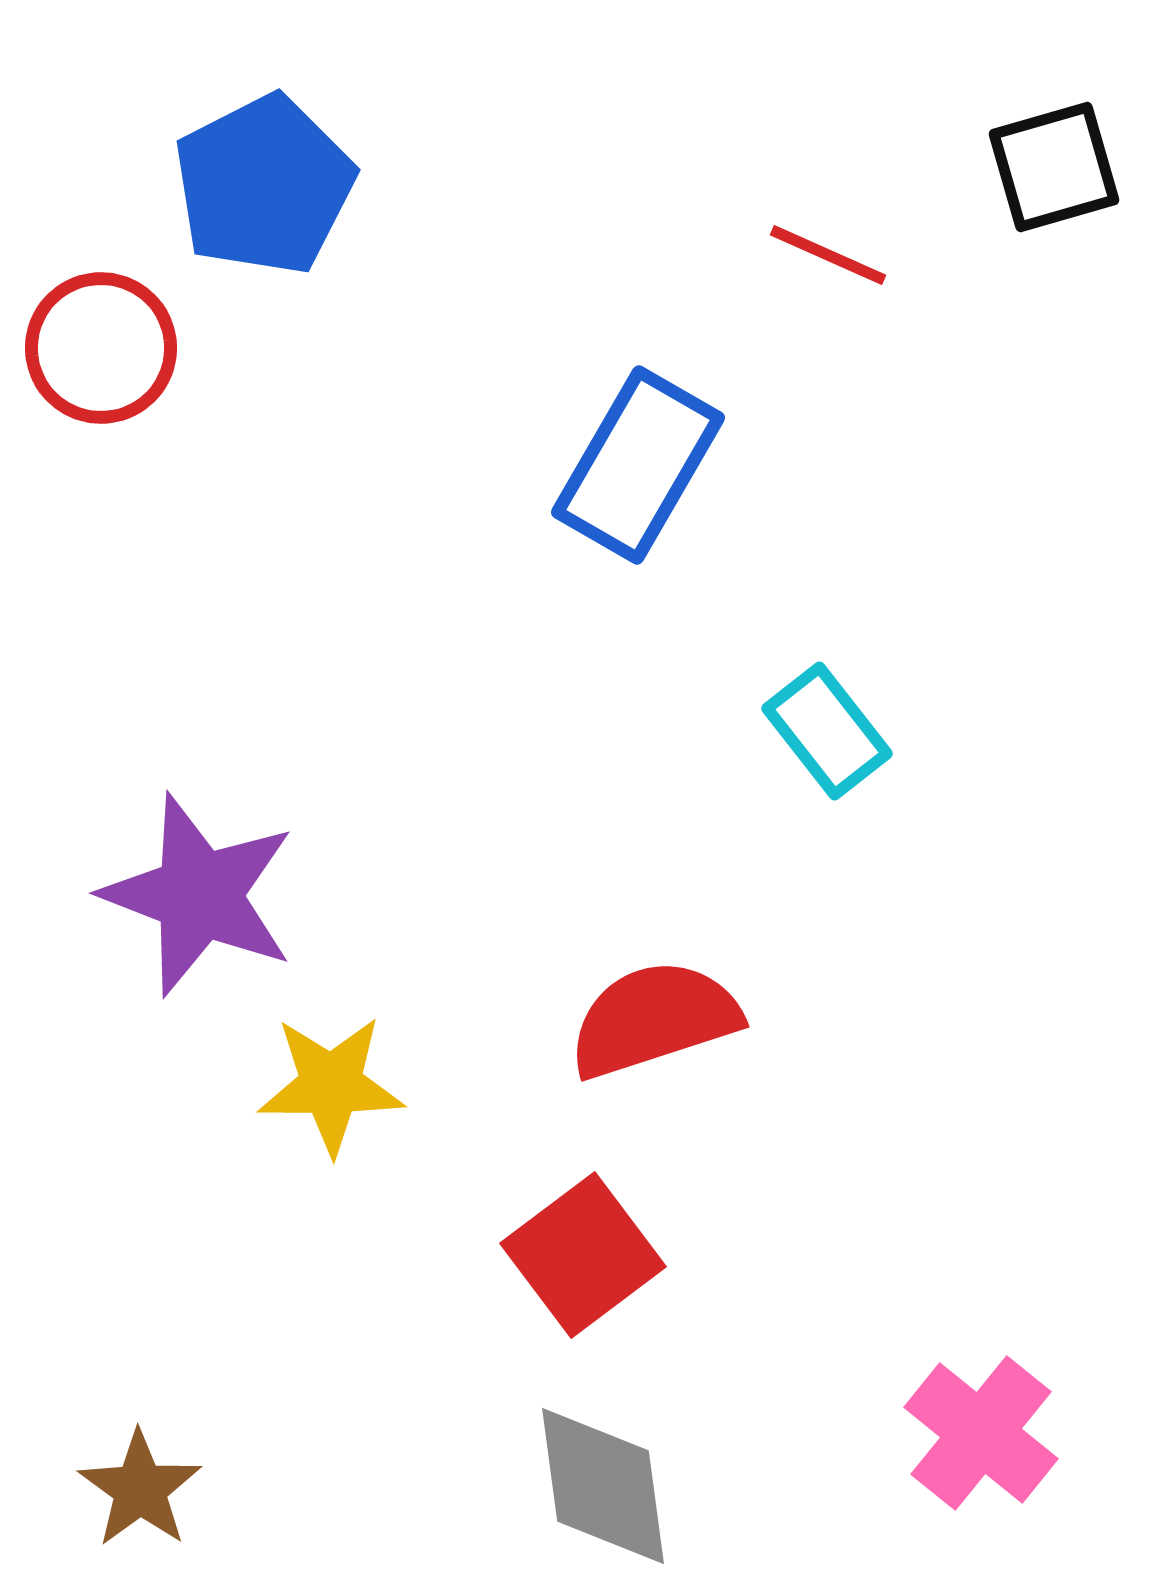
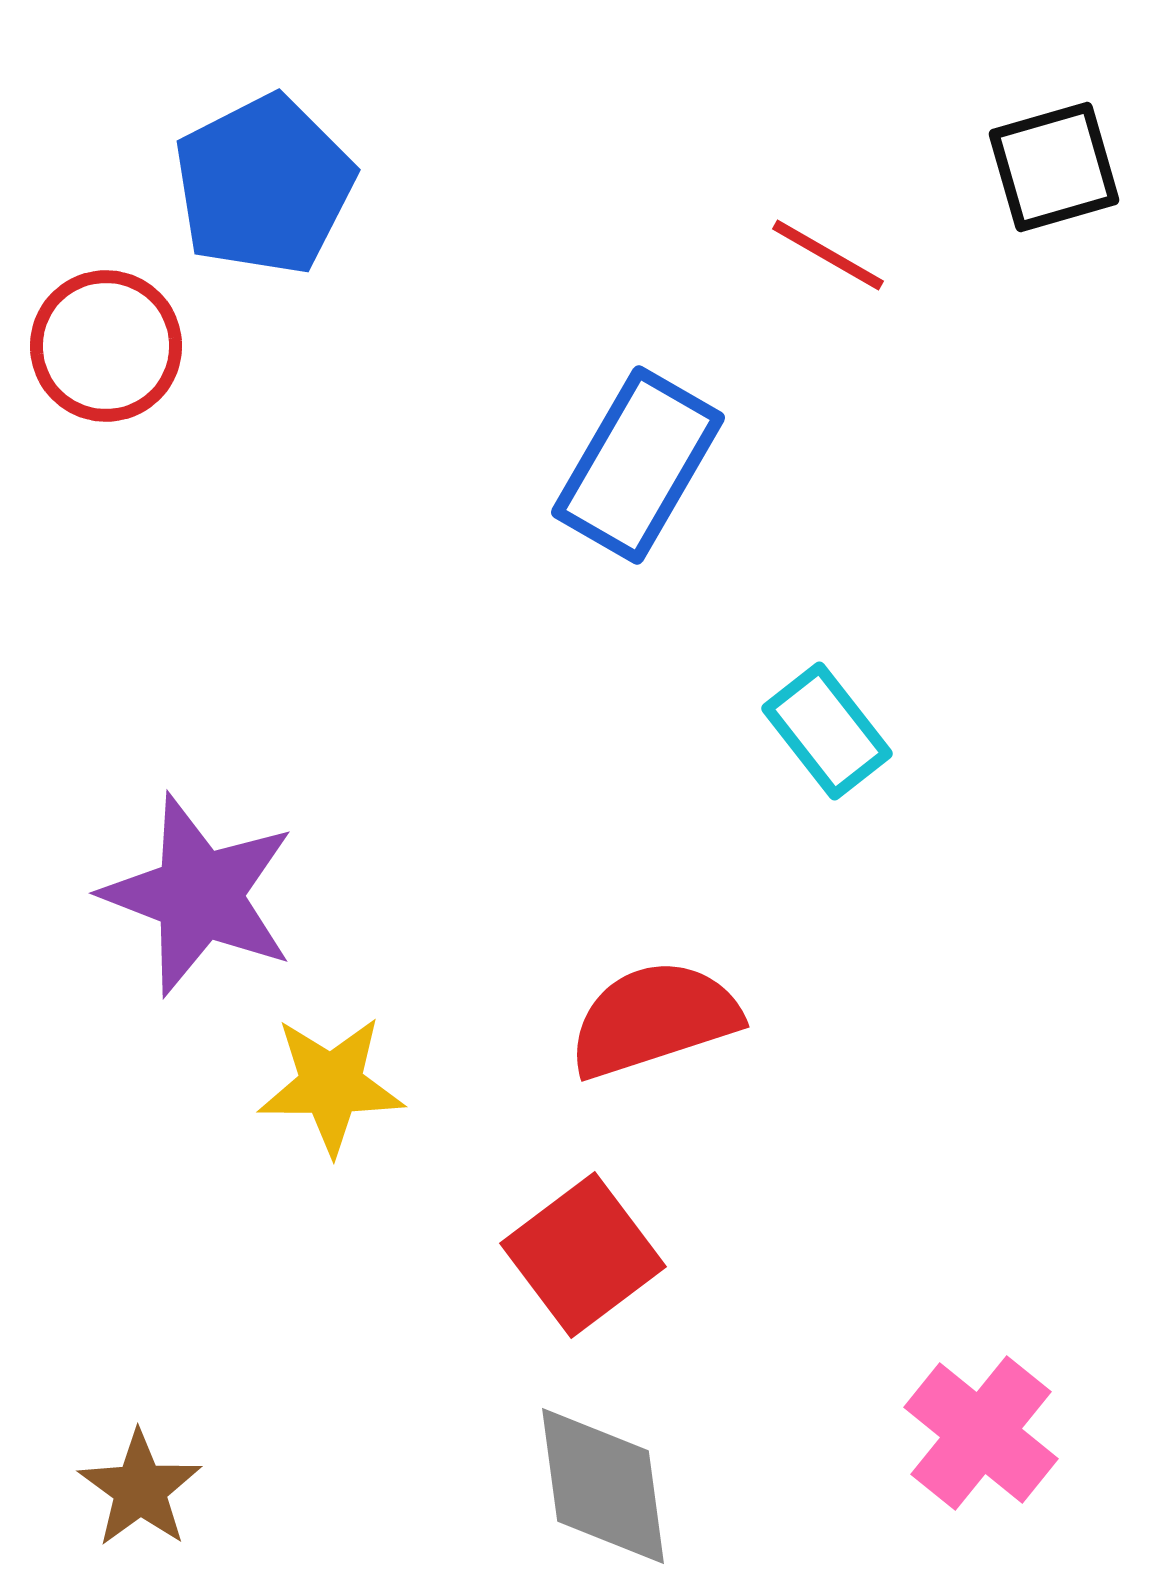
red line: rotated 6 degrees clockwise
red circle: moved 5 px right, 2 px up
